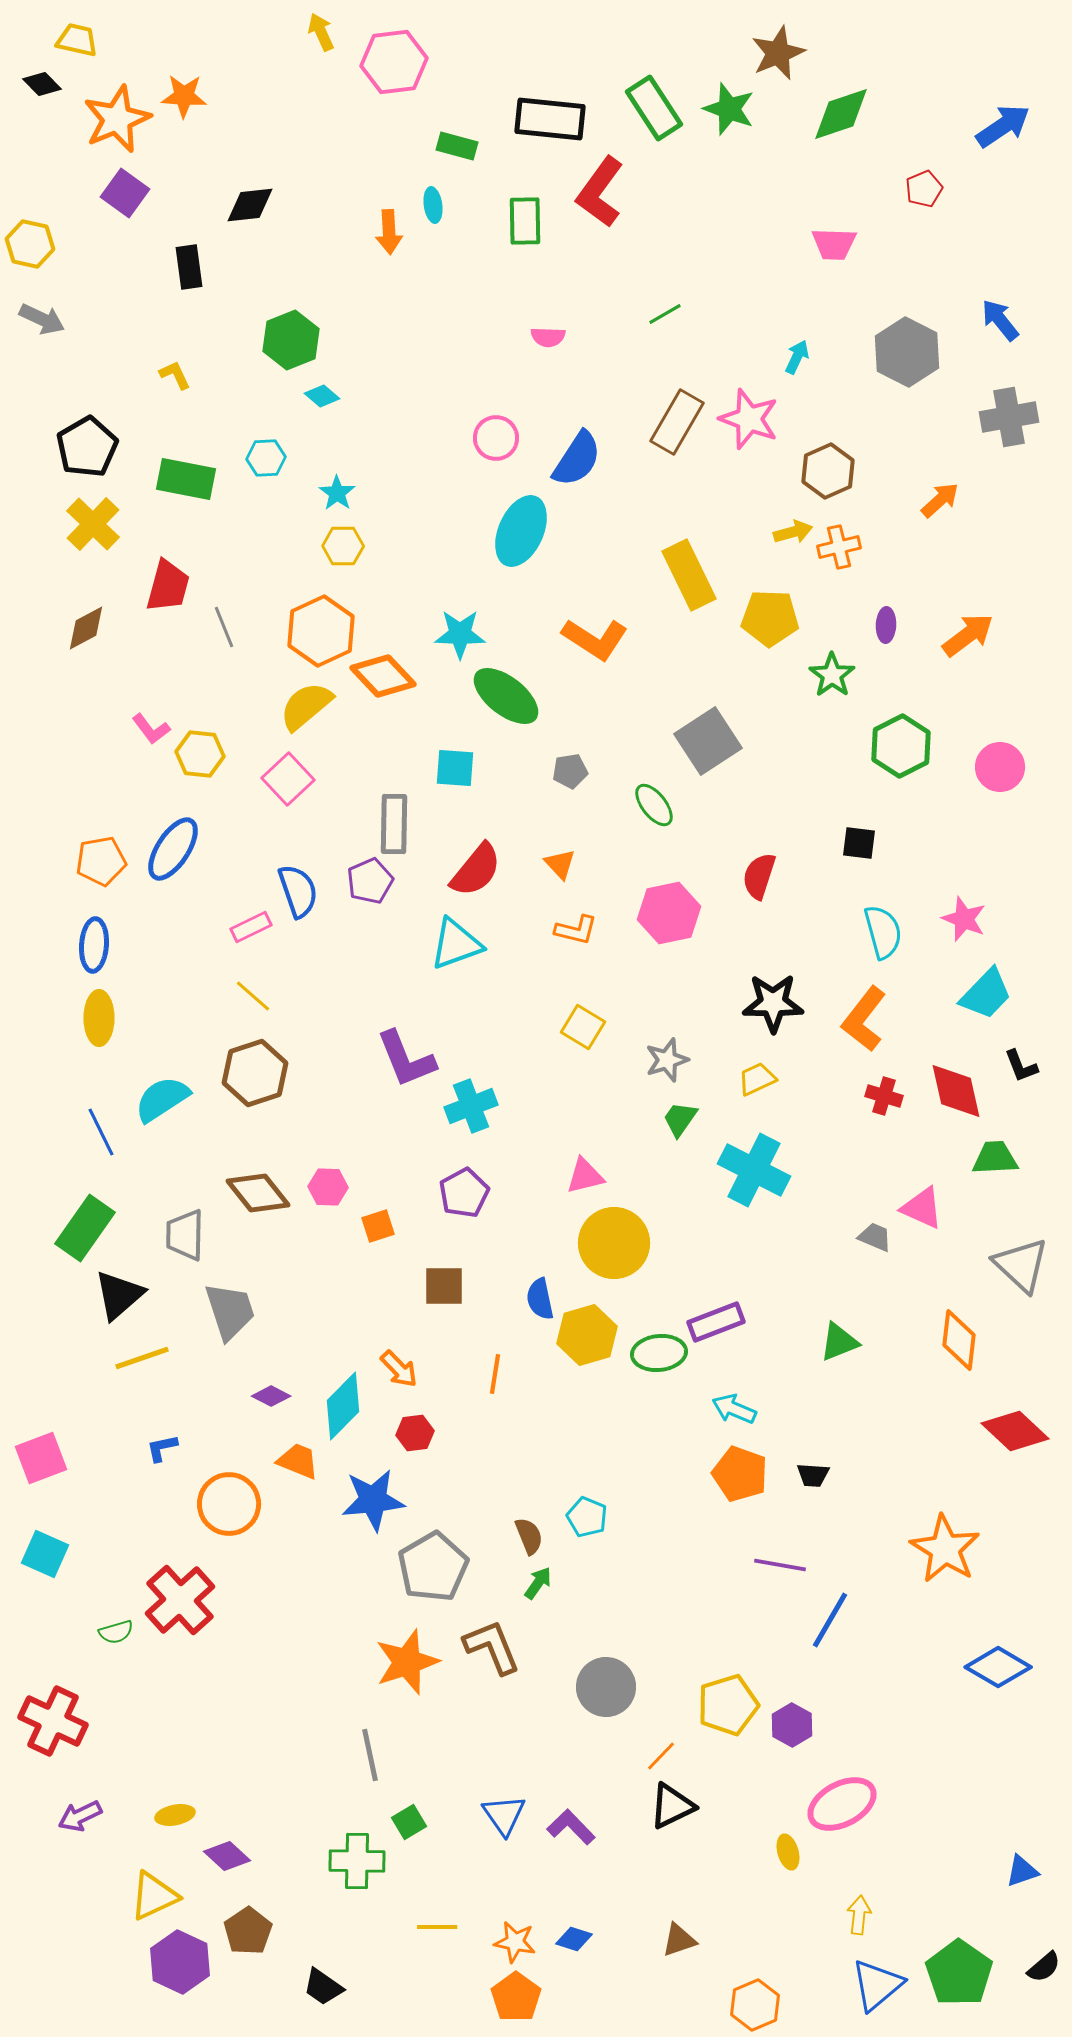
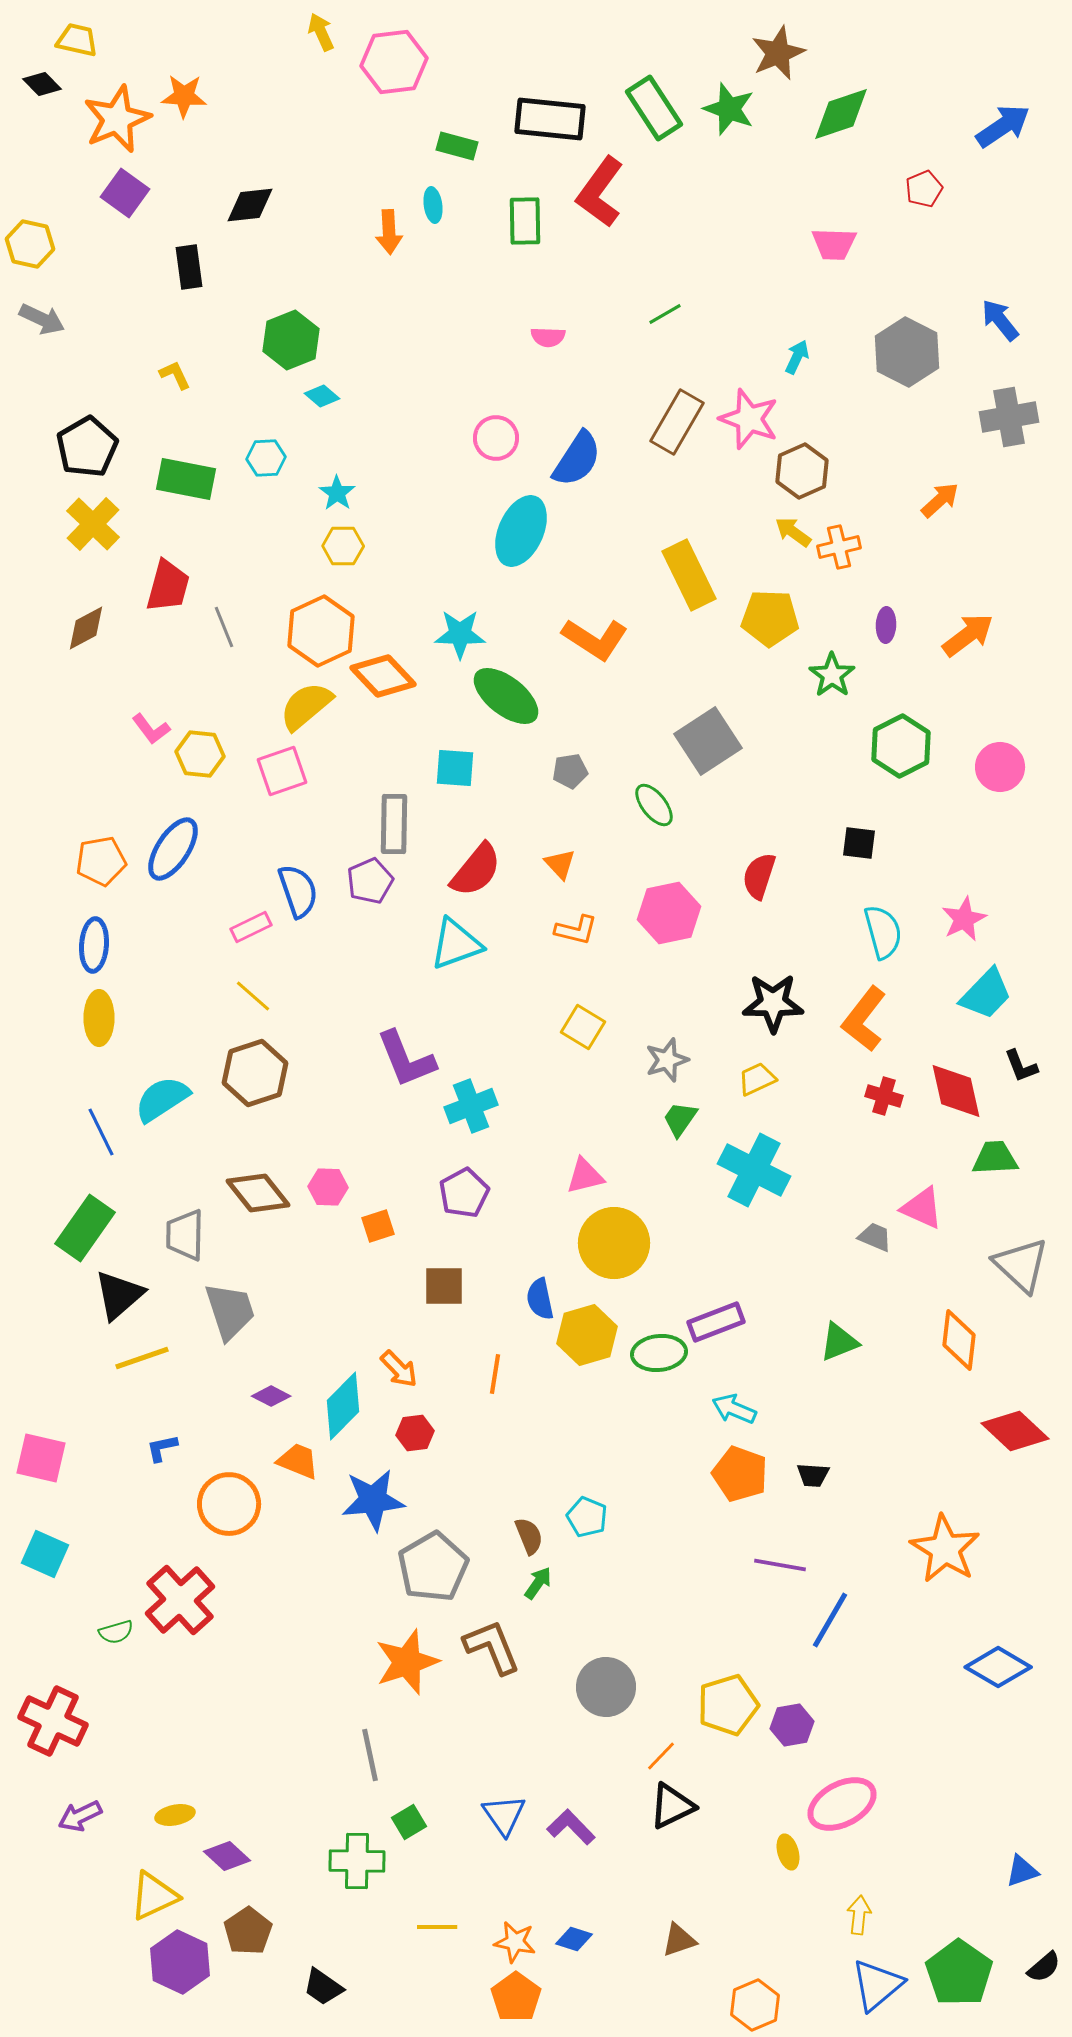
brown hexagon at (828, 471): moved 26 px left
yellow arrow at (793, 532): rotated 129 degrees counterclockwise
pink square at (288, 779): moved 6 px left, 8 px up; rotated 24 degrees clockwise
pink star at (964, 919): rotated 24 degrees clockwise
pink square at (41, 1458): rotated 34 degrees clockwise
purple hexagon at (792, 1725): rotated 21 degrees clockwise
